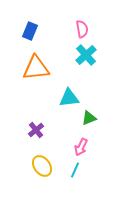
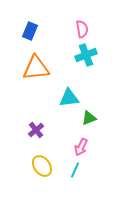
cyan cross: rotated 20 degrees clockwise
